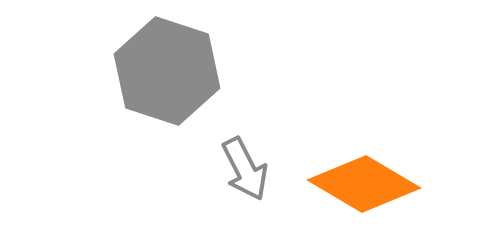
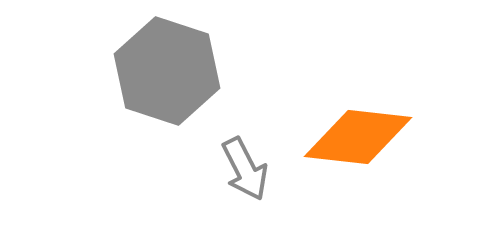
orange diamond: moved 6 px left, 47 px up; rotated 24 degrees counterclockwise
